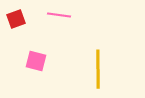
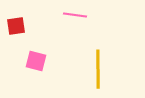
pink line: moved 16 px right
red square: moved 7 px down; rotated 12 degrees clockwise
